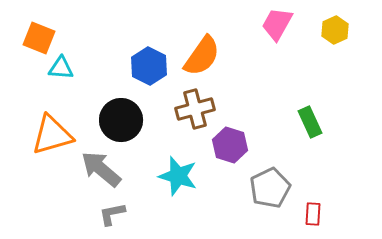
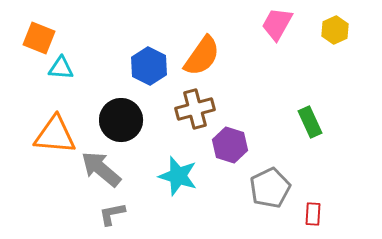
orange triangle: moved 3 px right; rotated 21 degrees clockwise
